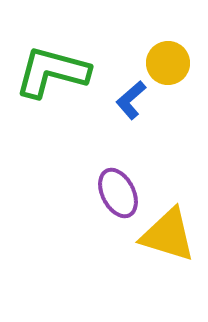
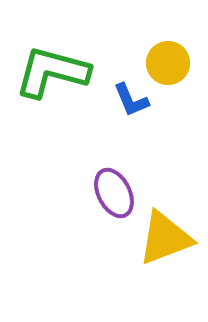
blue L-shape: rotated 72 degrees counterclockwise
purple ellipse: moved 4 px left
yellow triangle: moved 3 px left, 3 px down; rotated 38 degrees counterclockwise
